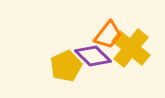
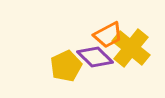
orange trapezoid: rotated 24 degrees clockwise
purple diamond: moved 2 px right, 1 px down
